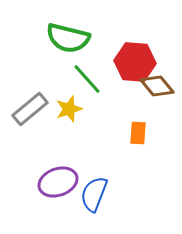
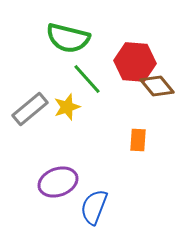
yellow star: moved 2 px left, 2 px up
orange rectangle: moved 7 px down
blue semicircle: moved 13 px down
